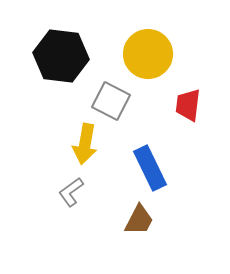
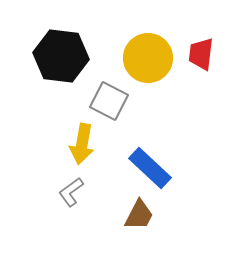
yellow circle: moved 4 px down
gray square: moved 2 px left
red trapezoid: moved 13 px right, 51 px up
yellow arrow: moved 3 px left
blue rectangle: rotated 21 degrees counterclockwise
brown trapezoid: moved 5 px up
